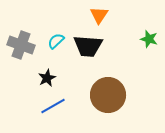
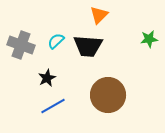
orange triangle: rotated 12 degrees clockwise
green star: rotated 24 degrees counterclockwise
